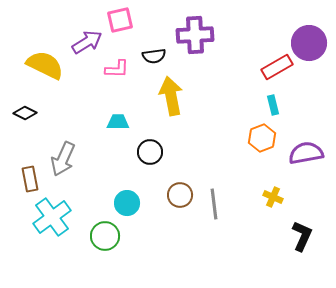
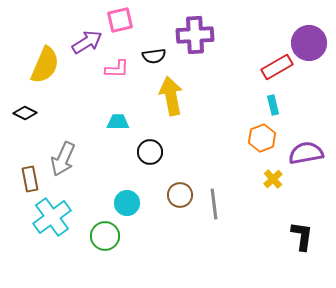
yellow semicircle: rotated 87 degrees clockwise
yellow cross: moved 18 px up; rotated 24 degrees clockwise
black L-shape: rotated 16 degrees counterclockwise
